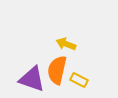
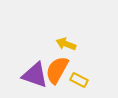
orange semicircle: rotated 16 degrees clockwise
purple triangle: moved 3 px right, 4 px up
